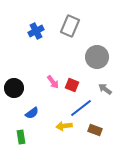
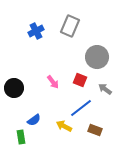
red square: moved 8 px right, 5 px up
blue semicircle: moved 2 px right, 7 px down
yellow arrow: rotated 35 degrees clockwise
